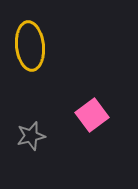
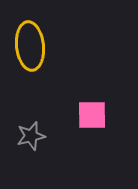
pink square: rotated 36 degrees clockwise
